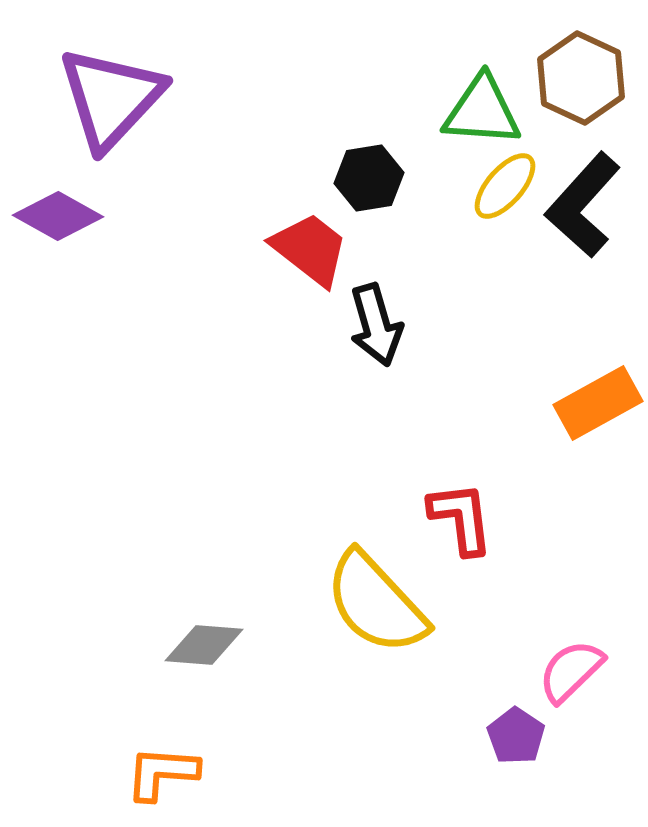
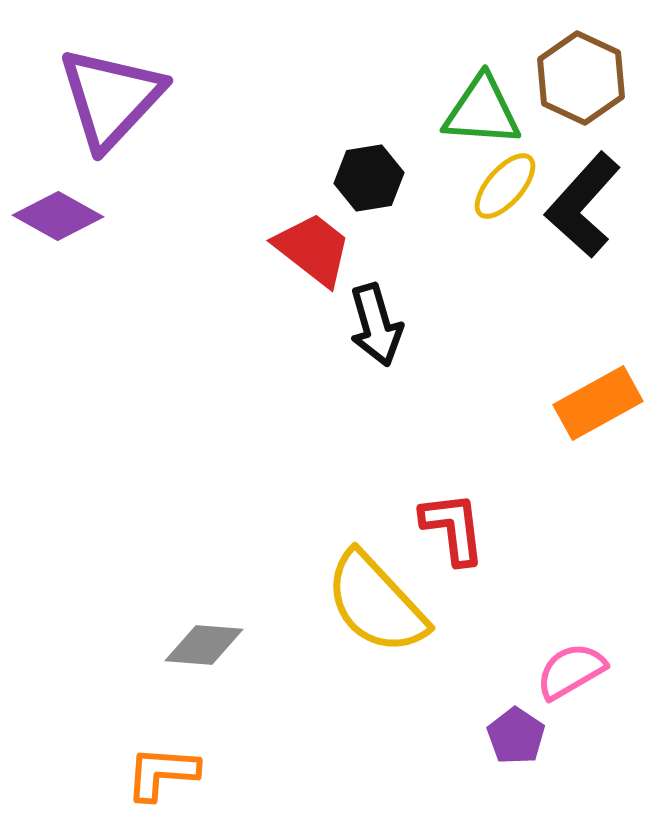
red trapezoid: moved 3 px right
red L-shape: moved 8 px left, 10 px down
pink semicircle: rotated 14 degrees clockwise
